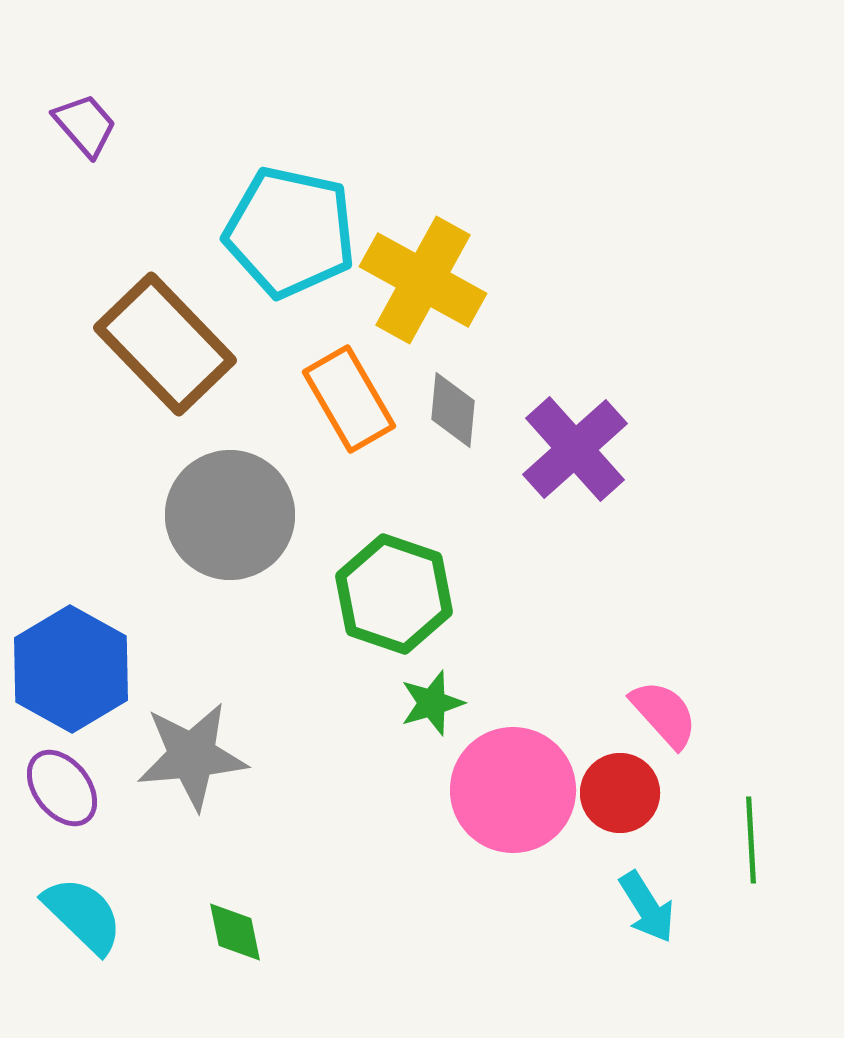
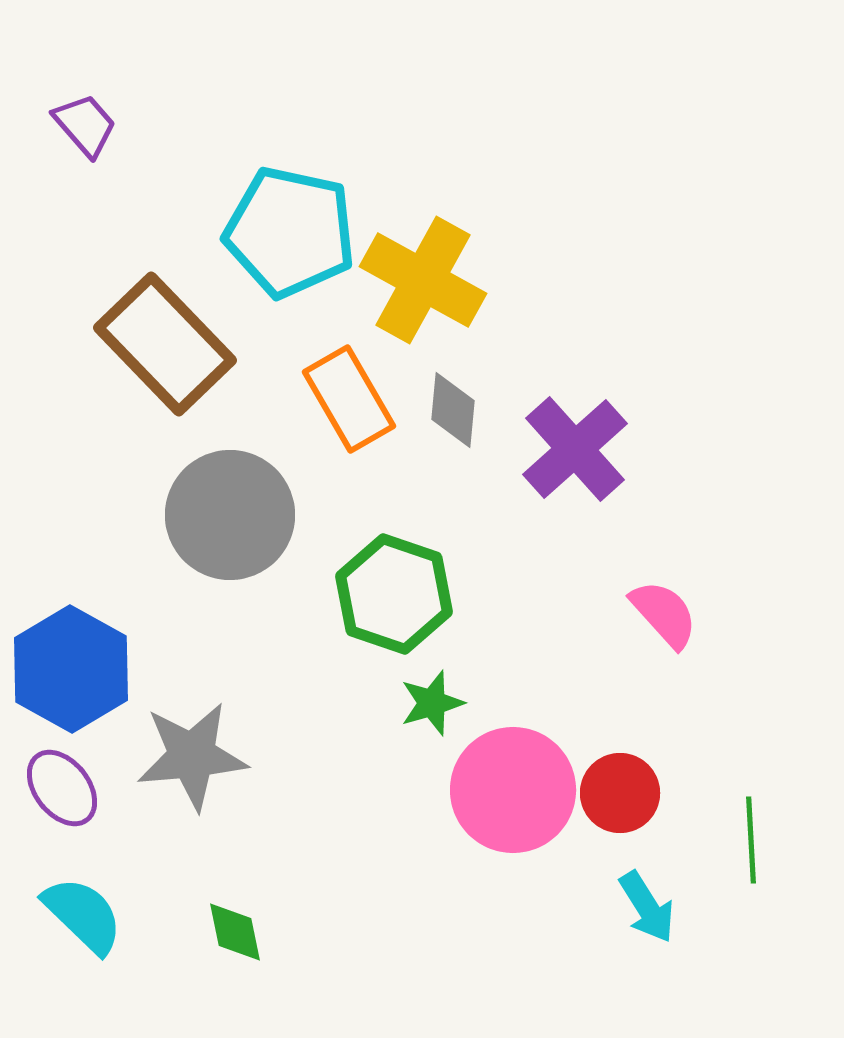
pink semicircle: moved 100 px up
